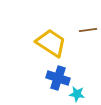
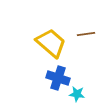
brown line: moved 2 px left, 4 px down
yellow trapezoid: rotated 8 degrees clockwise
